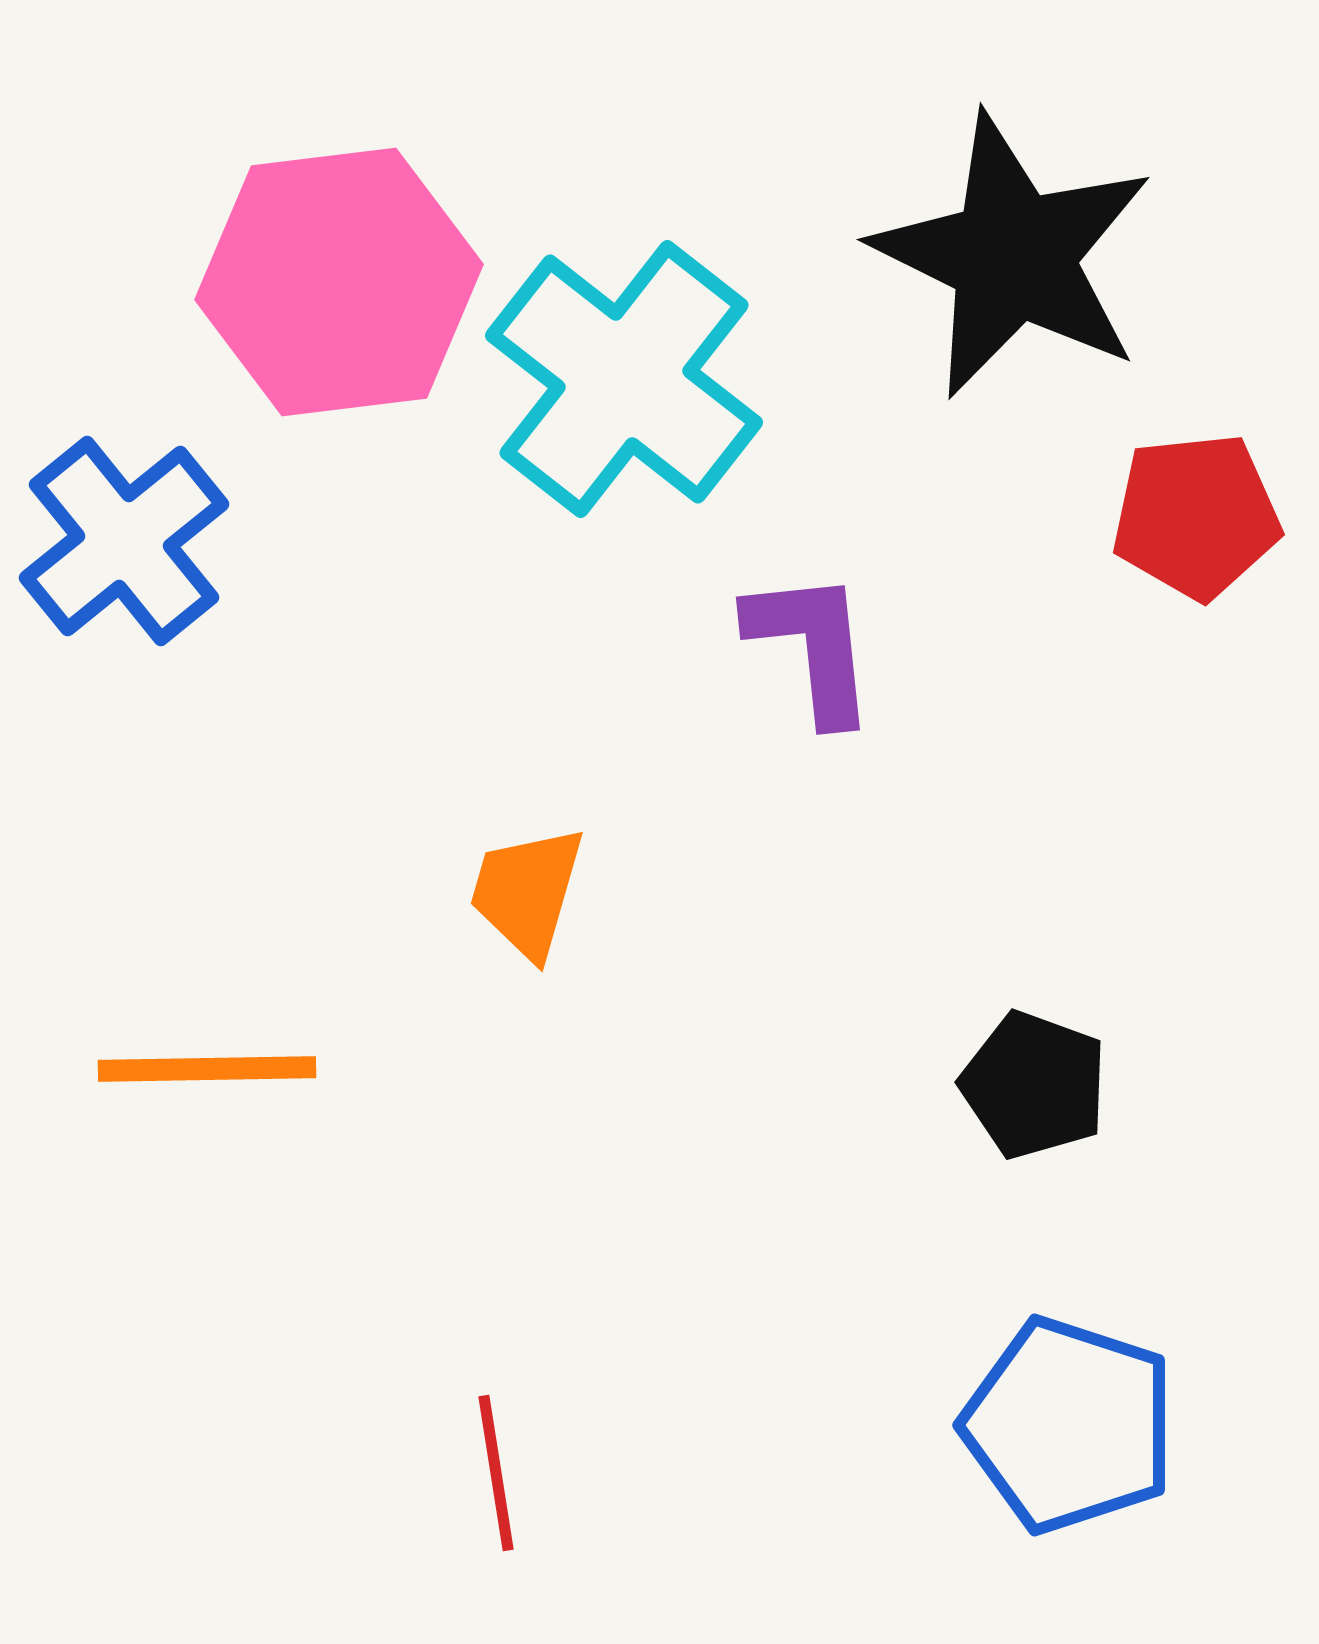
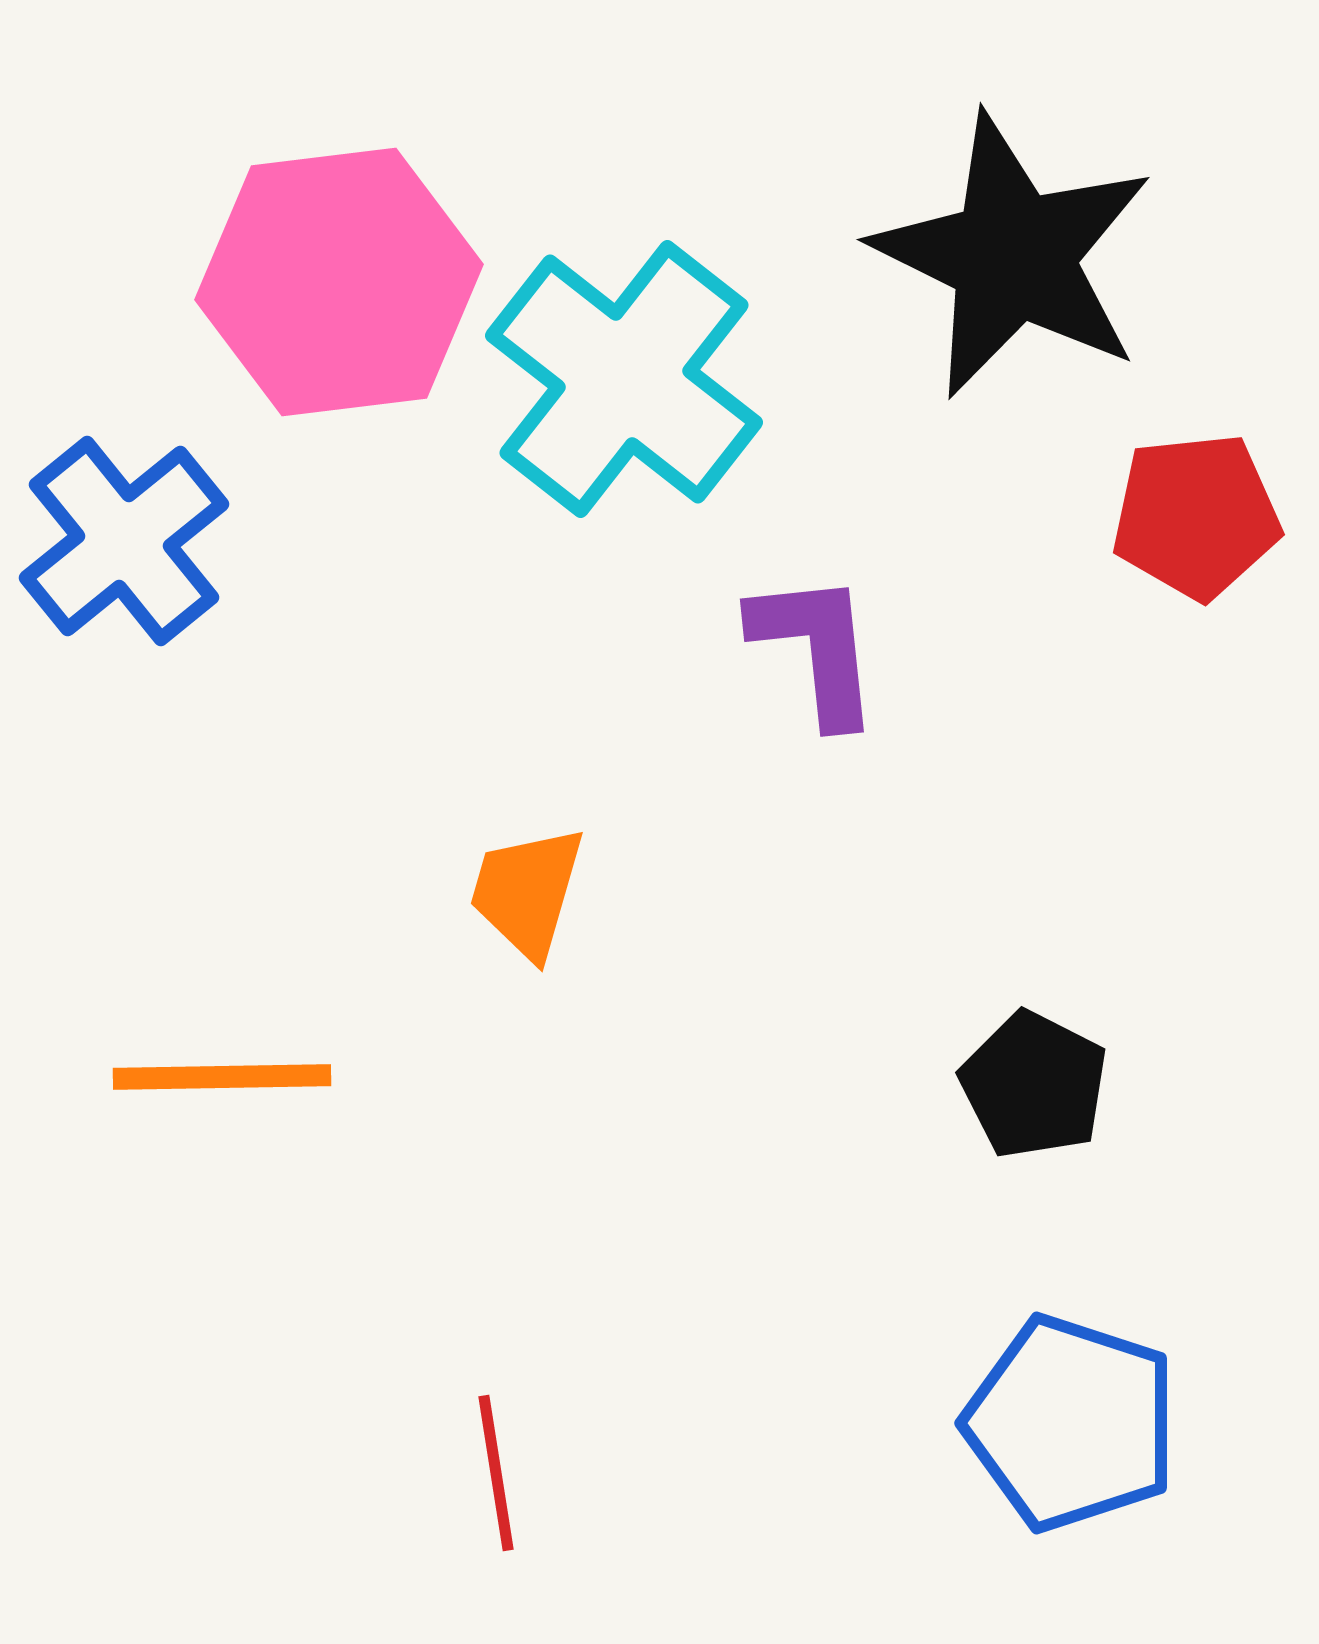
purple L-shape: moved 4 px right, 2 px down
orange line: moved 15 px right, 8 px down
black pentagon: rotated 7 degrees clockwise
blue pentagon: moved 2 px right, 2 px up
